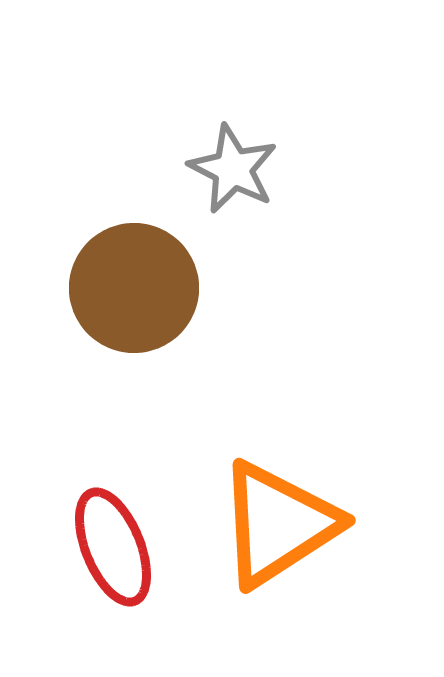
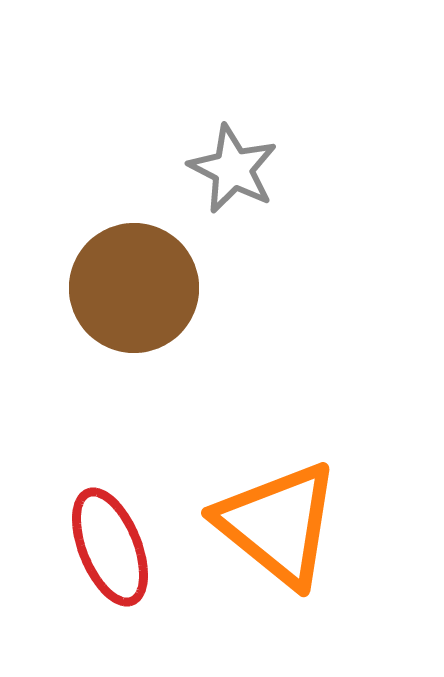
orange triangle: rotated 48 degrees counterclockwise
red ellipse: moved 3 px left
